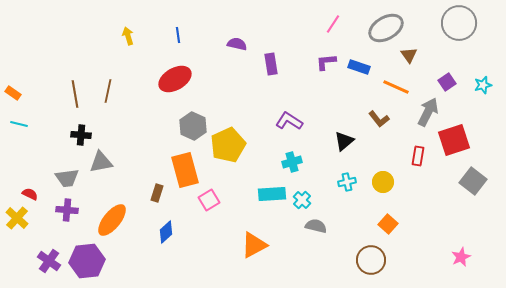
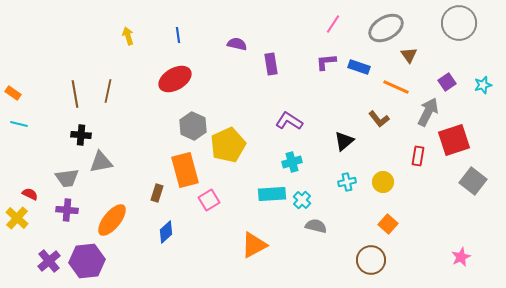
purple cross at (49, 261): rotated 15 degrees clockwise
